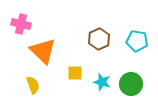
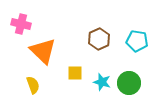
green circle: moved 2 px left, 1 px up
